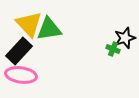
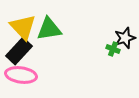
yellow triangle: moved 6 px left, 3 px down
